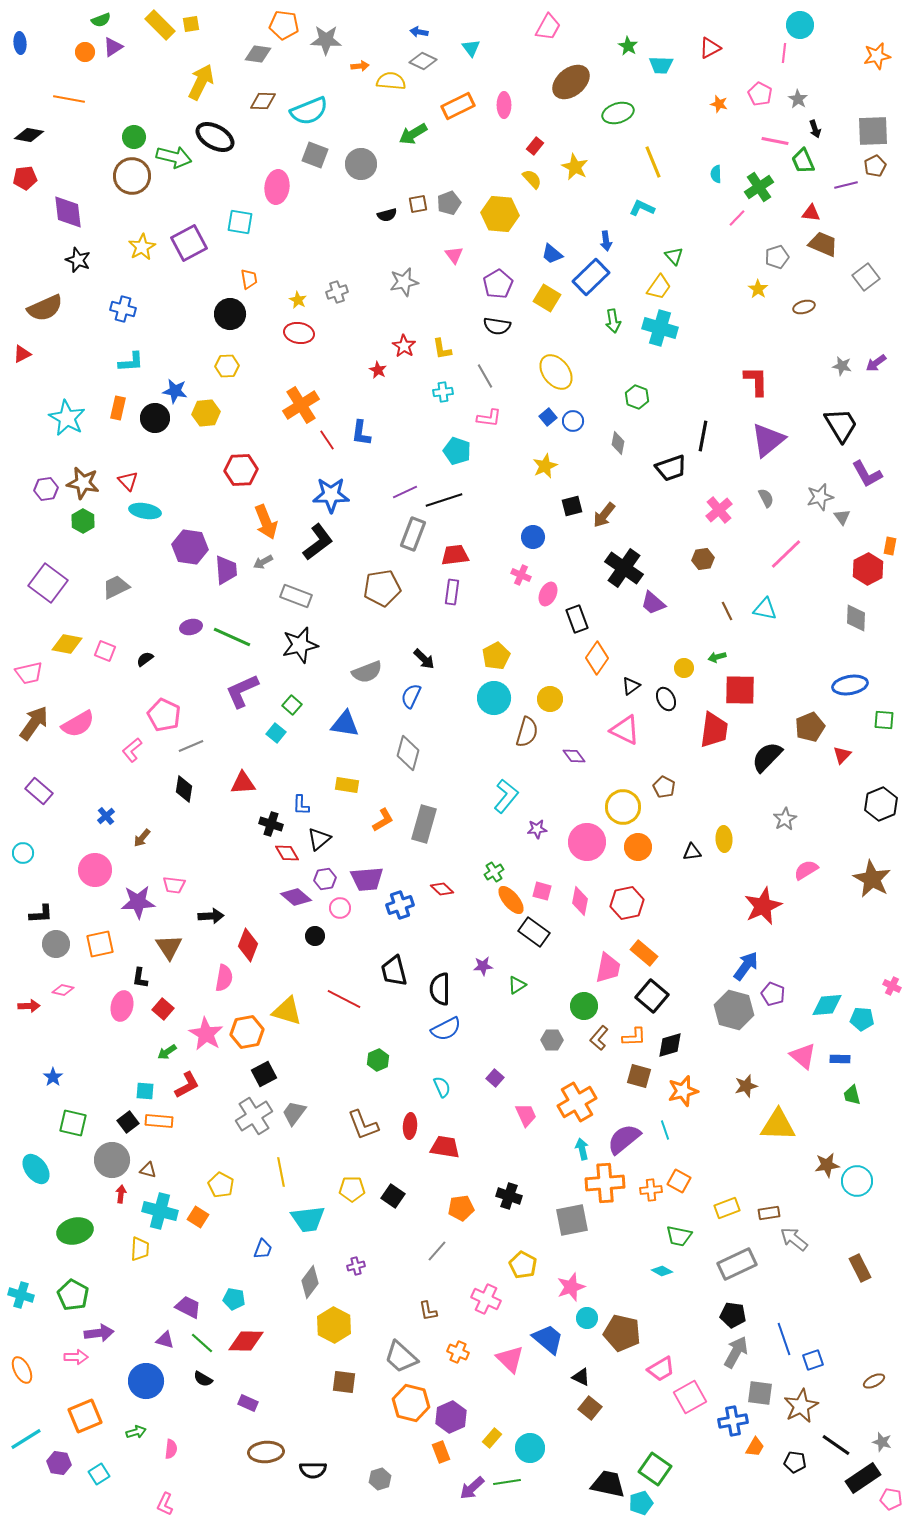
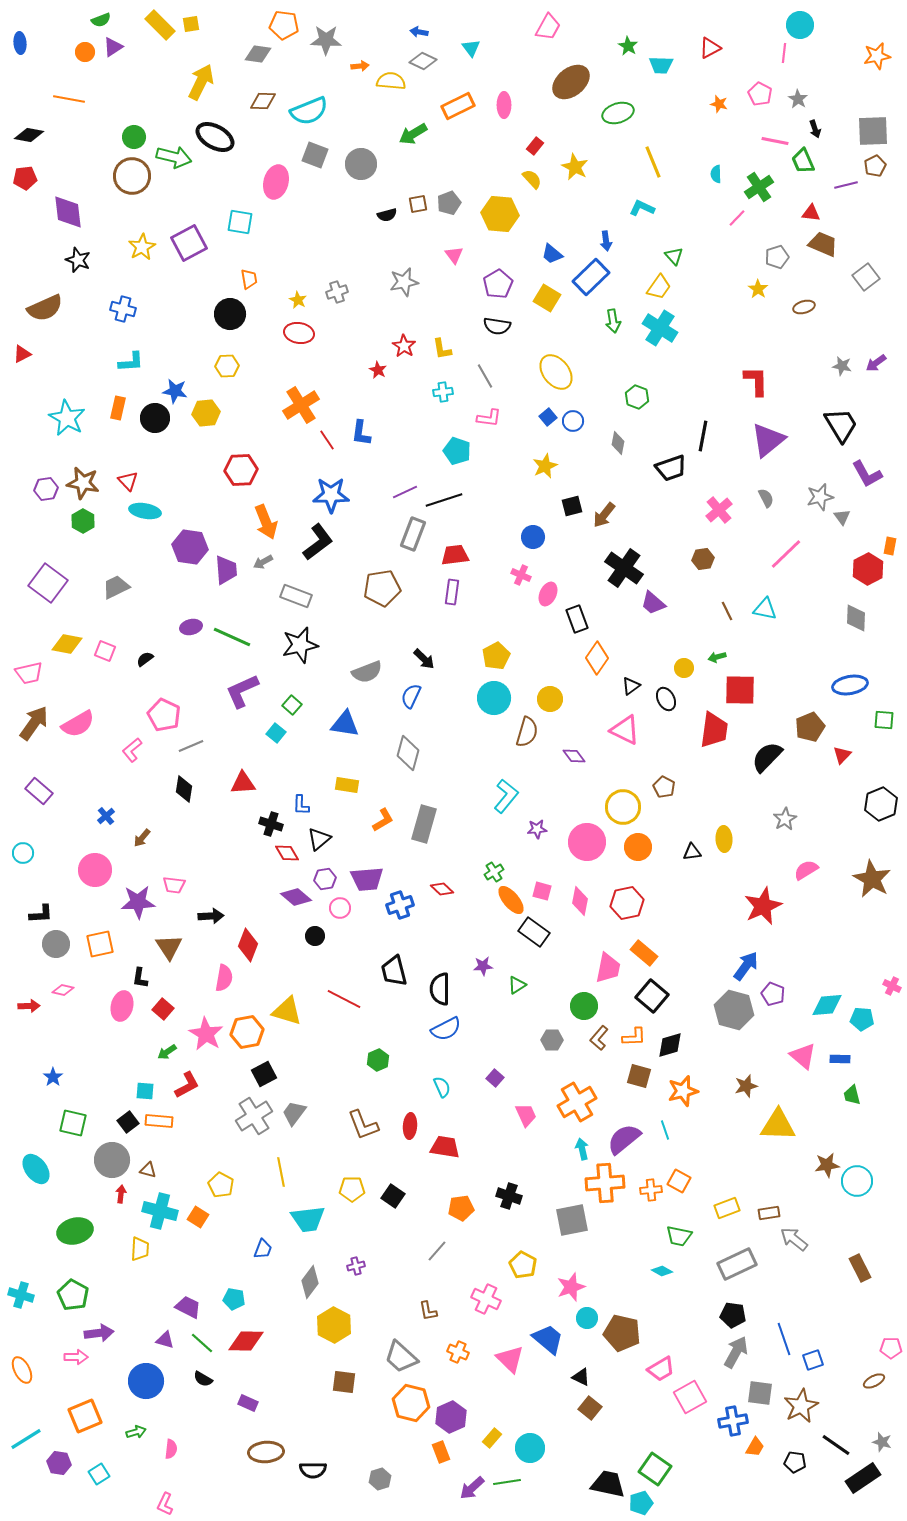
pink ellipse at (277, 187): moved 1 px left, 5 px up; rotated 8 degrees clockwise
cyan cross at (660, 328): rotated 16 degrees clockwise
pink pentagon at (891, 1499): moved 151 px up; rotated 10 degrees counterclockwise
